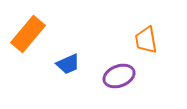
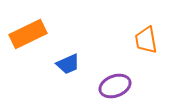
orange rectangle: rotated 24 degrees clockwise
purple ellipse: moved 4 px left, 10 px down
